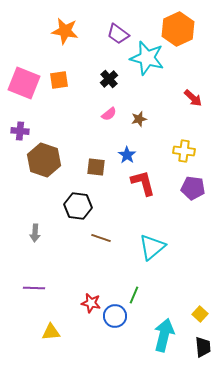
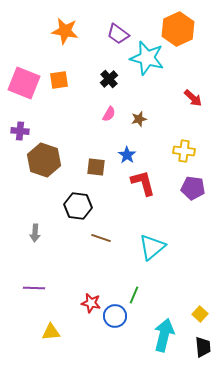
pink semicircle: rotated 21 degrees counterclockwise
